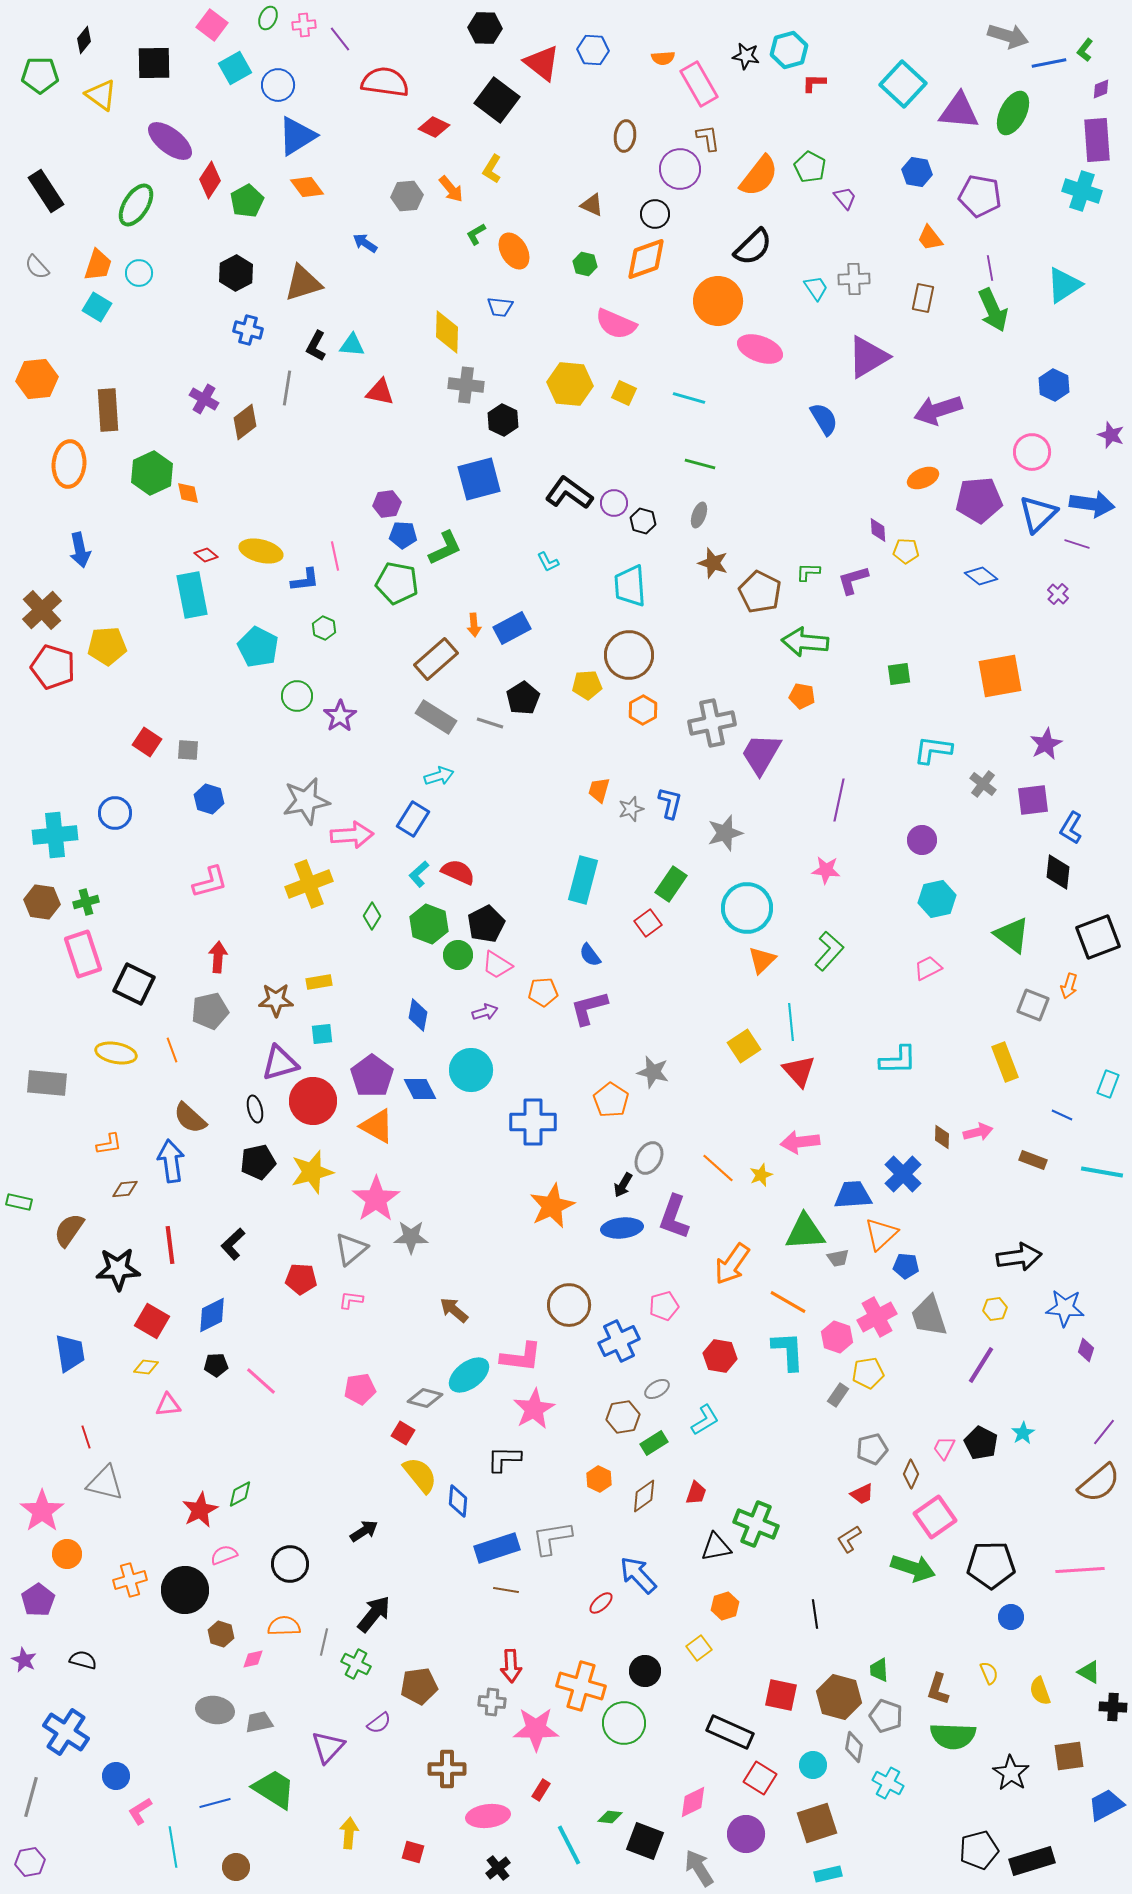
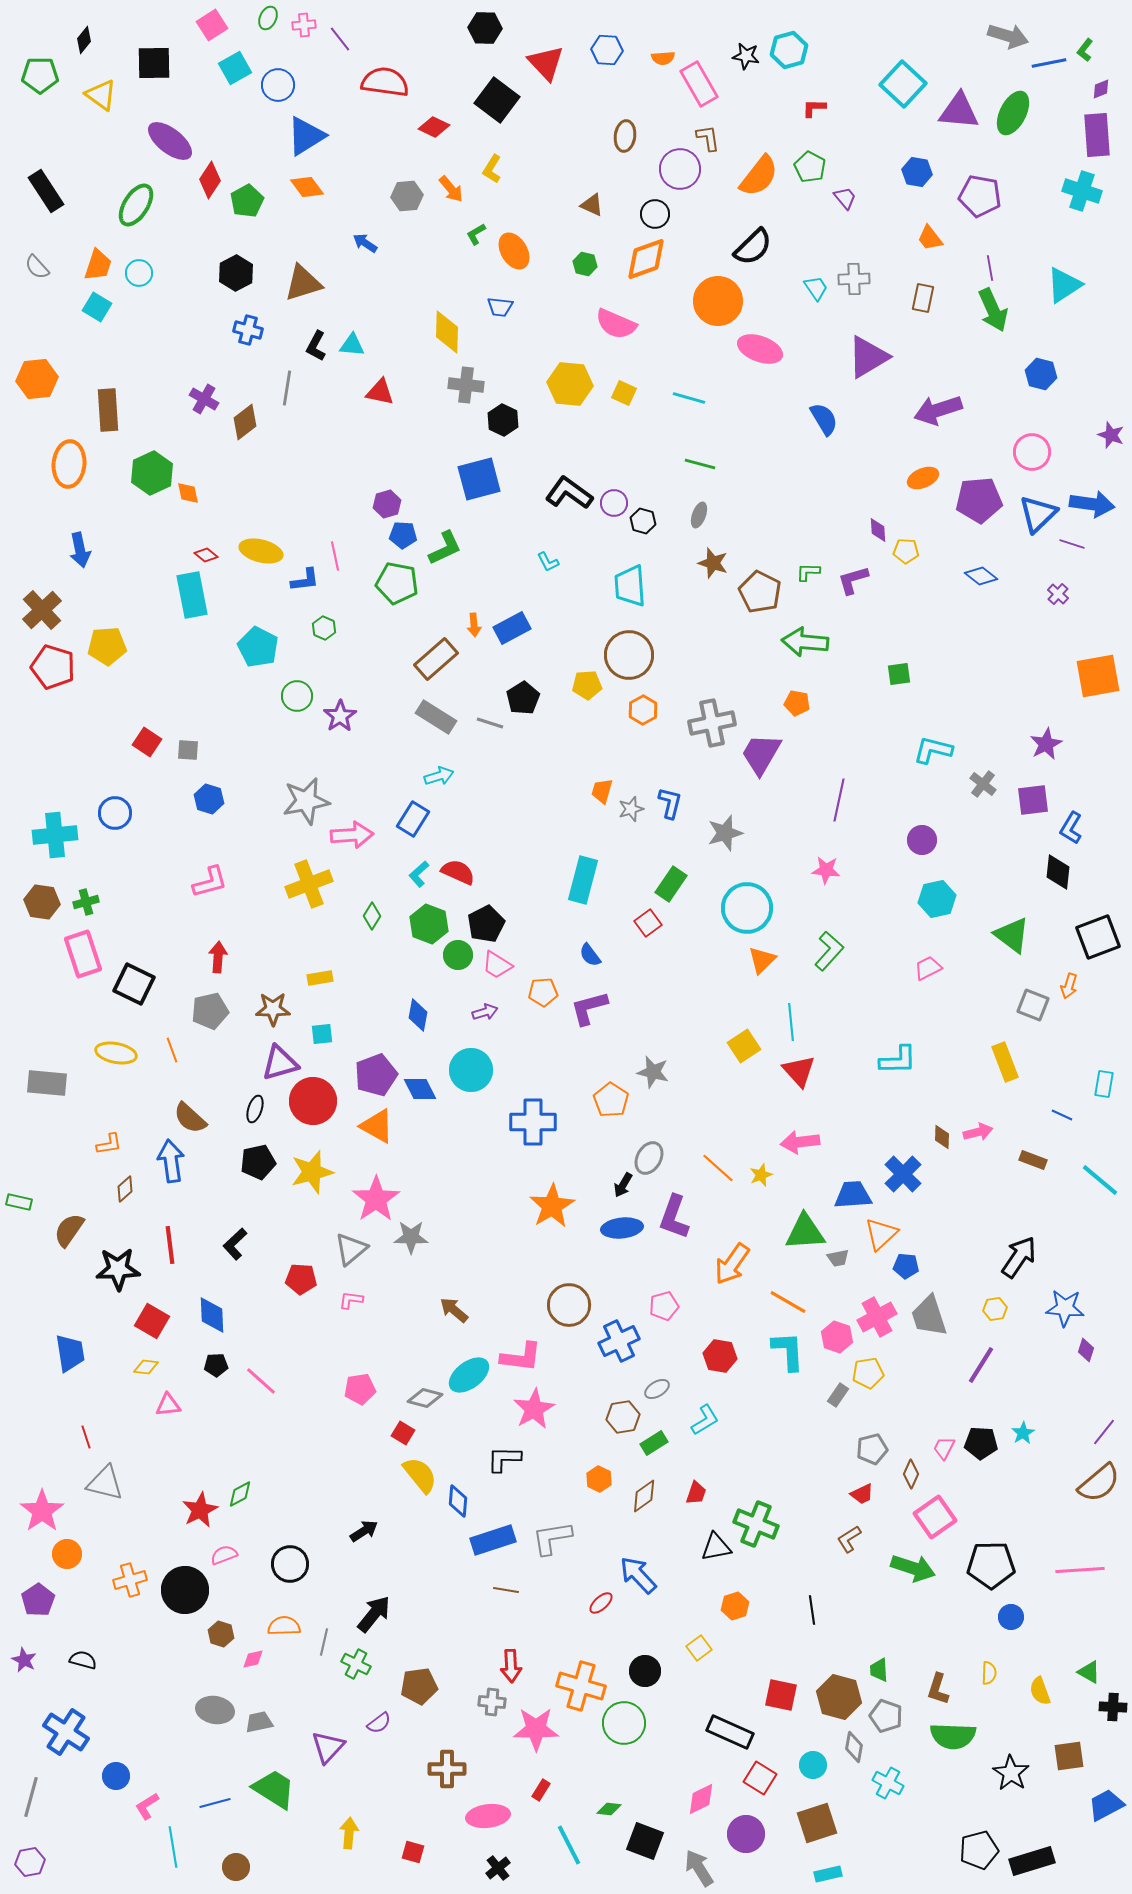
pink square at (212, 25): rotated 20 degrees clockwise
blue hexagon at (593, 50): moved 14 px right
red triangle at (542, 63): moved 4 px right; rotated 9 degrees clockwise
red L-shape at (814, 83): moved 25 px down
blue triangle at (297, 136): moved 9 px right
purple rectangle at (1097, 140): moved 5 px up
blue hexagon at (1054, 385): moved 13 px left, 11 px up; rotated 12 degrees counterclockwise
purple hexagon at (387, 504): rotated 8 degrees counterclockwise
purple line at (1077, 544): moved 5 px left
orange square at (1000, 676): moved 98 px right
orange pentagon at (802, 696): moved 5 px left, 7 px down
cyan L-shape at (933, 750): rotated 6 degrees clockwise
orange trapezoid at (599, 790): moved 3 px right, 1 px down
yellow rectangle at (319, 982): moved 1 px right, 4 px up
brown star at (276, 1000): moved 3 px left, 9 px down
purple pentagon at (372, 1076): moved 4 px right, 1 px up; rotated 15 degrees clockwise
cyan rectangle at (1108, 1084): moved 4 px left; rotated 12 degrees counterclockwise
black ellipse at (255, 1109): rotated 32 degrees clockwise
cyan line at (1102, 1172): moved 2 px left, 8 px down; rotated 30 degrees clockwise
brown diamond at (125, 1189): rotated 36 degrees counterclockwise
orange star at (552, 1206): rotated 6 degrees counterclockwise
black L-shape at (233, 1244): moved 2 px right
black arrow at (1019, 1257): rotated 48 degrees counterclockwise
blue diamond at (212, 1315): rotated 66 degrees counterclockwise
black pentagon at (981, 1443): rotated 24 degrees counterclockwise
blue rectangle at (497, 1548): moved 4 px left, 8 px up
orange hexagon at (725, 1606): moved 10 px right
black line at (815, 1614): moved 3 px left, 4 px up
yellow semicircle at (989, 1673): rotated 25 degrees clockwise
pink diamond at (693, 1802): moved 8 px right, 3 px up
pink L-shape at (140, 1811): moved 7 px right, 5 px up
green diamond at (610, 1817): moved 1 px left, 8 px up
